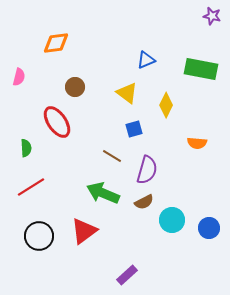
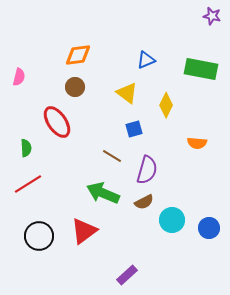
orange diamond: moved 22 px right, 12 px down
red line: moved 3 px left, 3 px up
